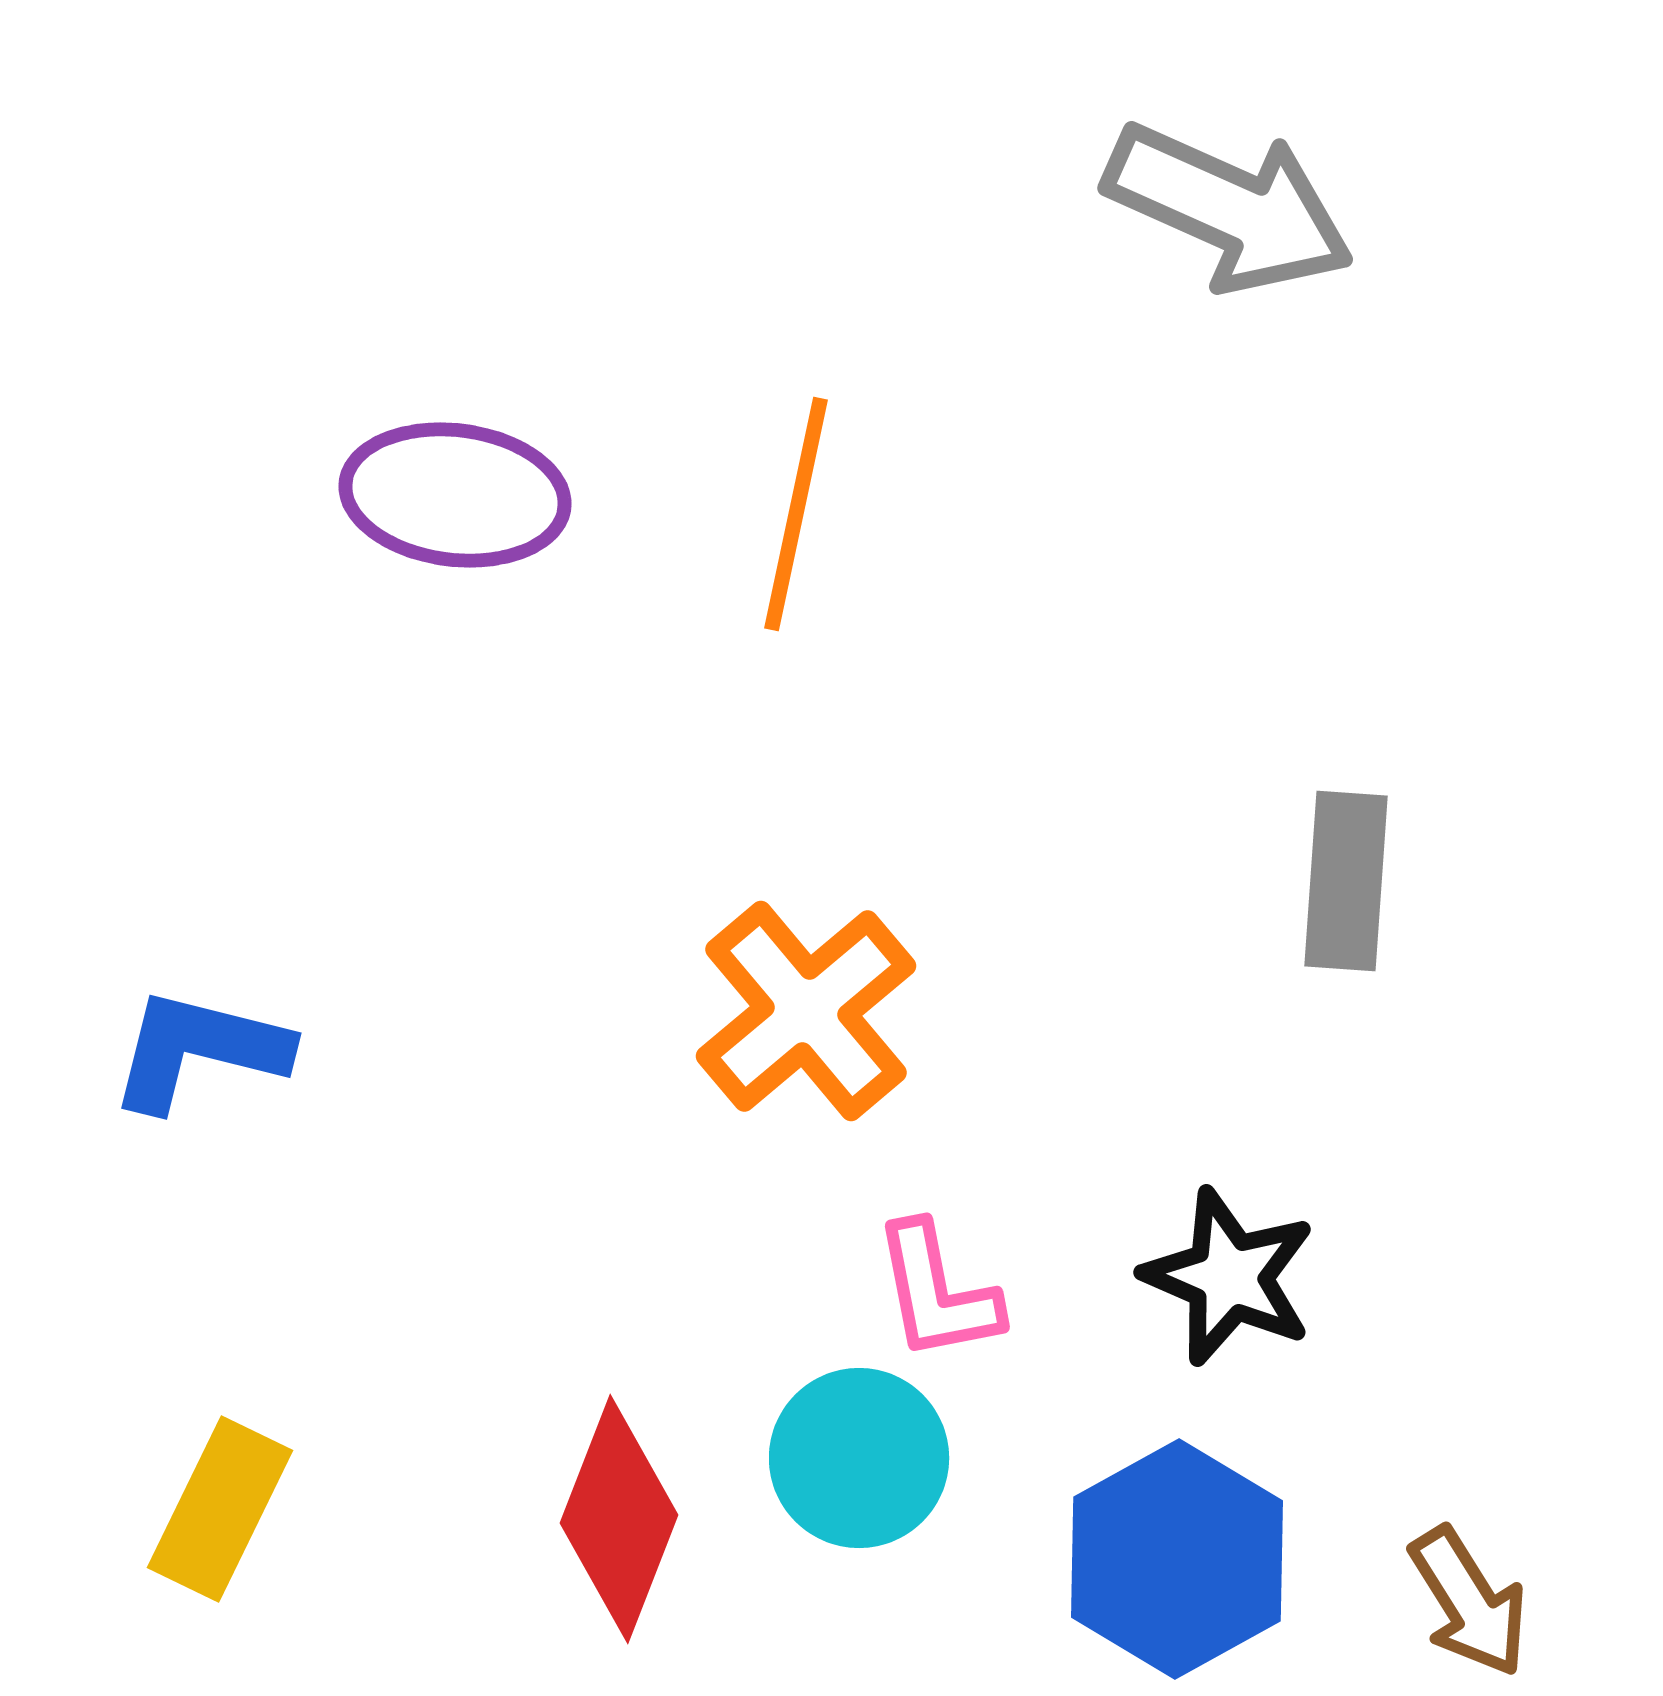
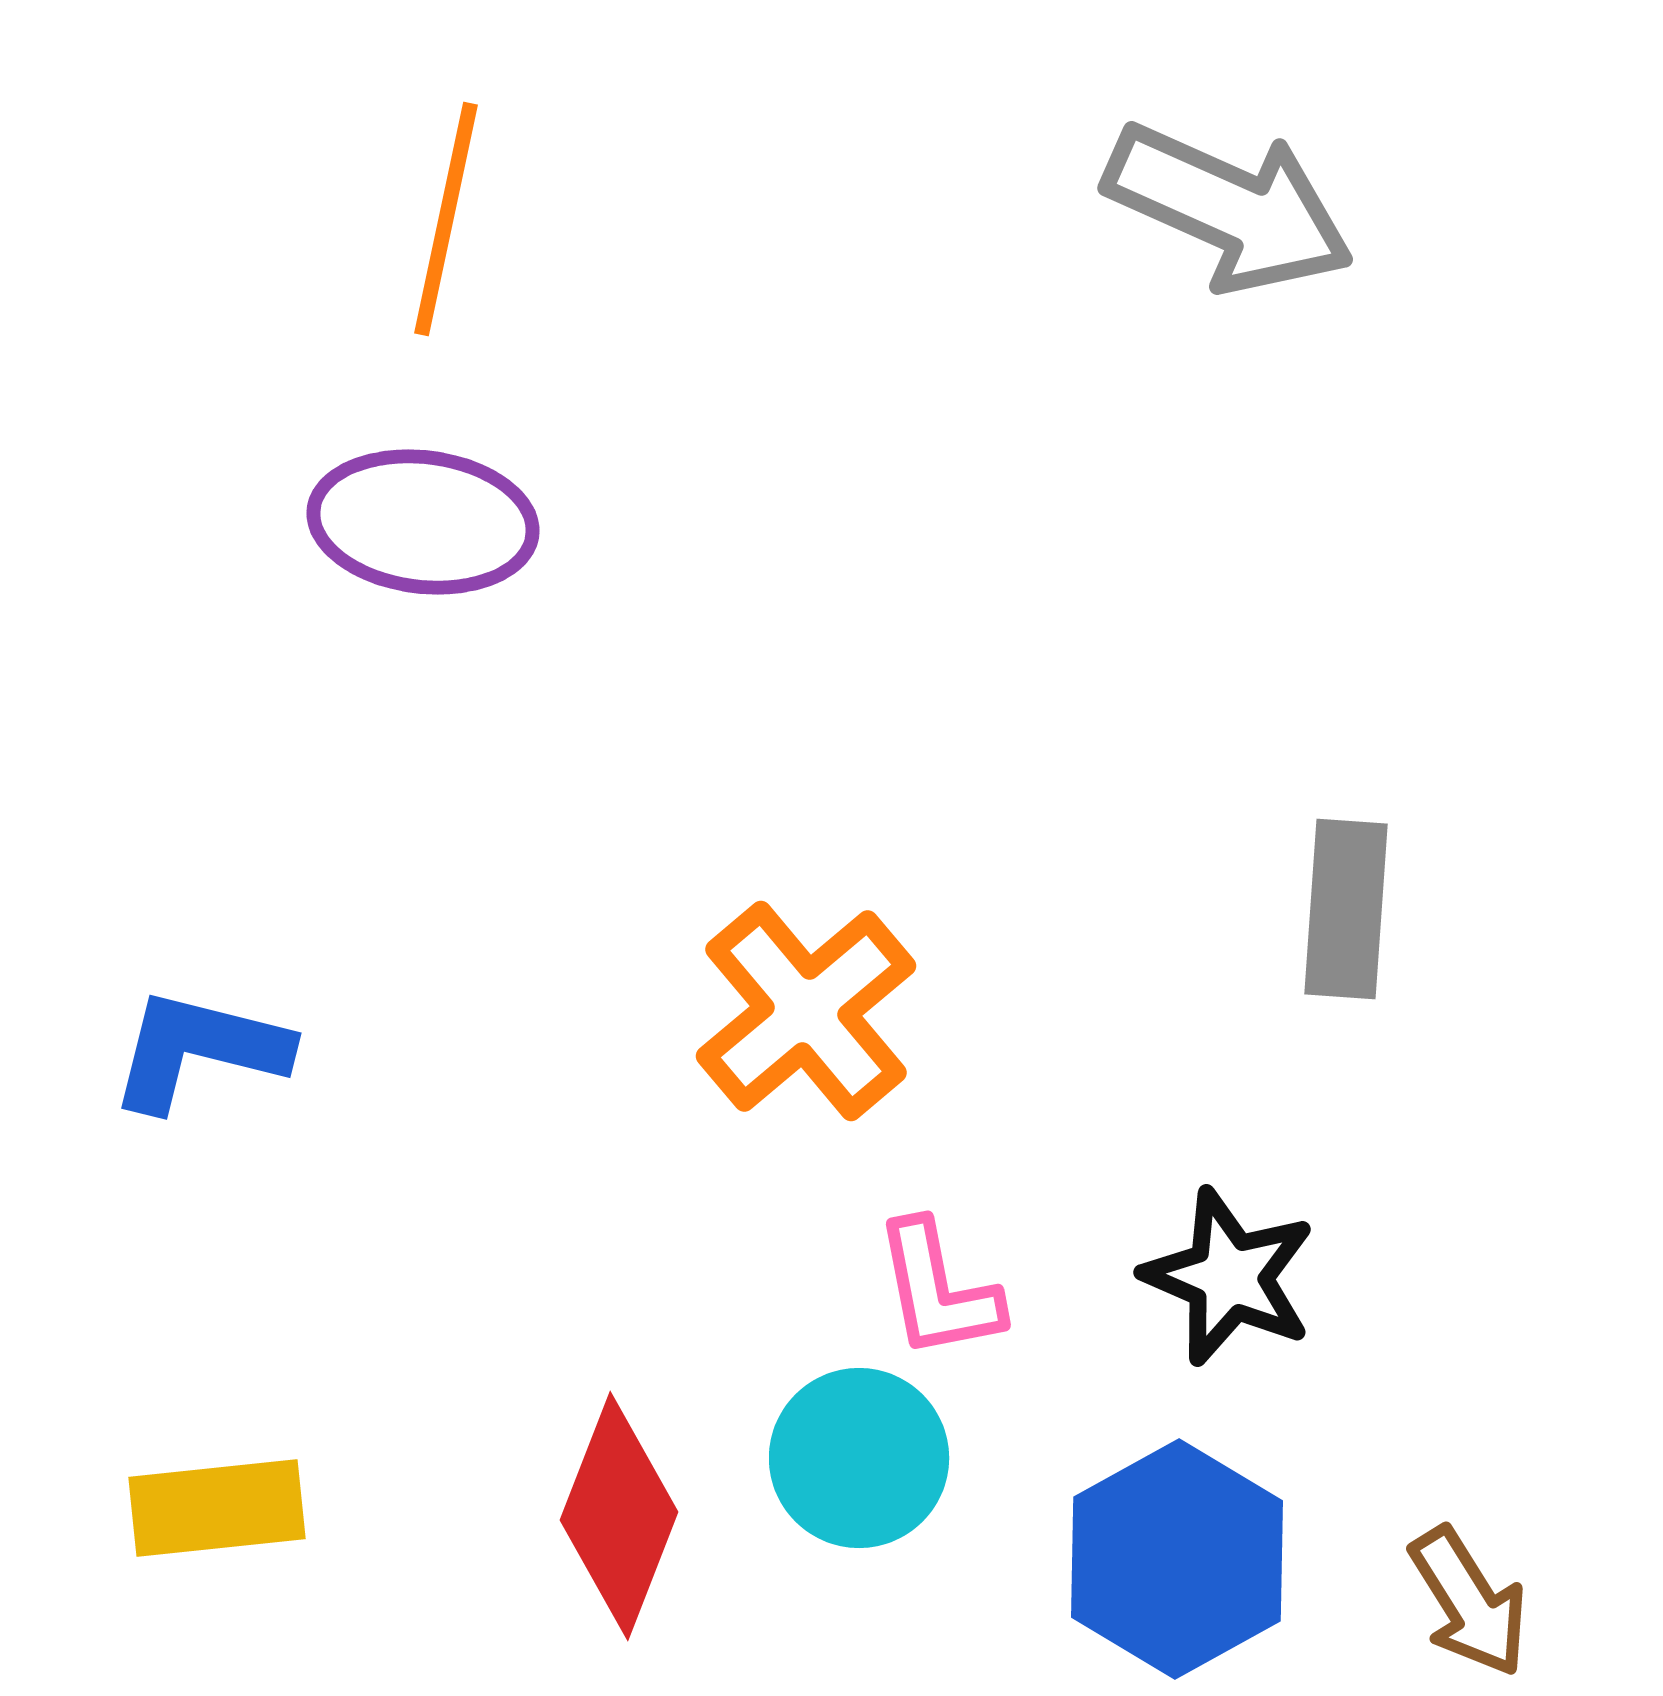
purple ellipse: moved 32 px left, 27 px down
orange line: moved 350 px left, 295 px up
gray rectangle: moved 28 px down
pink L-shape: moved 1 px right, 2 px up
yellow rectangle: moved 3 px left, 1 px up; rotated 58 degrees clockwise
red diamond: moved 3 px up
